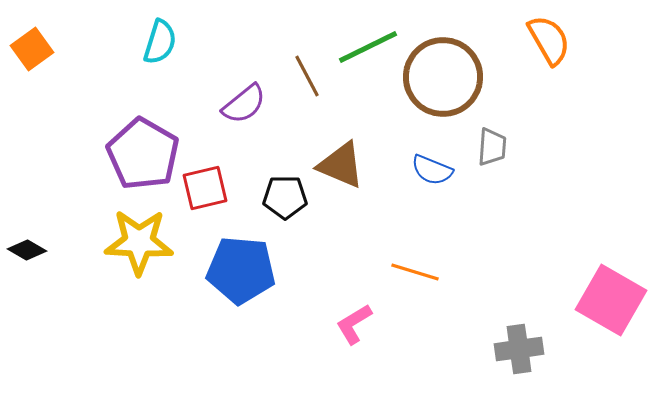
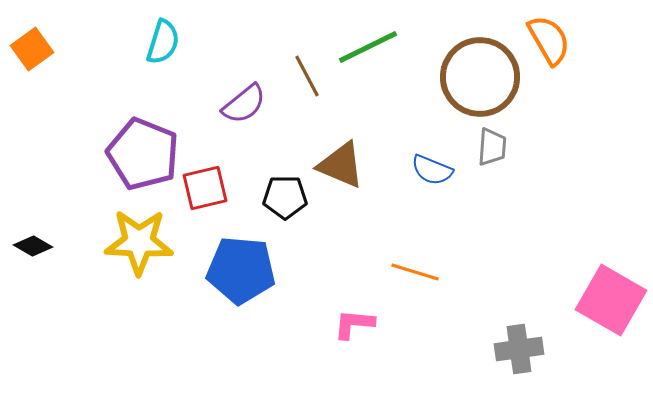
cyan semicircle: moved 3 px right
brown circle: moved 37 px right
purple pentagon: rotated 8 degrees counterclockwise
black diamond: moved 6 px right, 4 px up
pink L-shape: rotated 36 degrees clockwise
